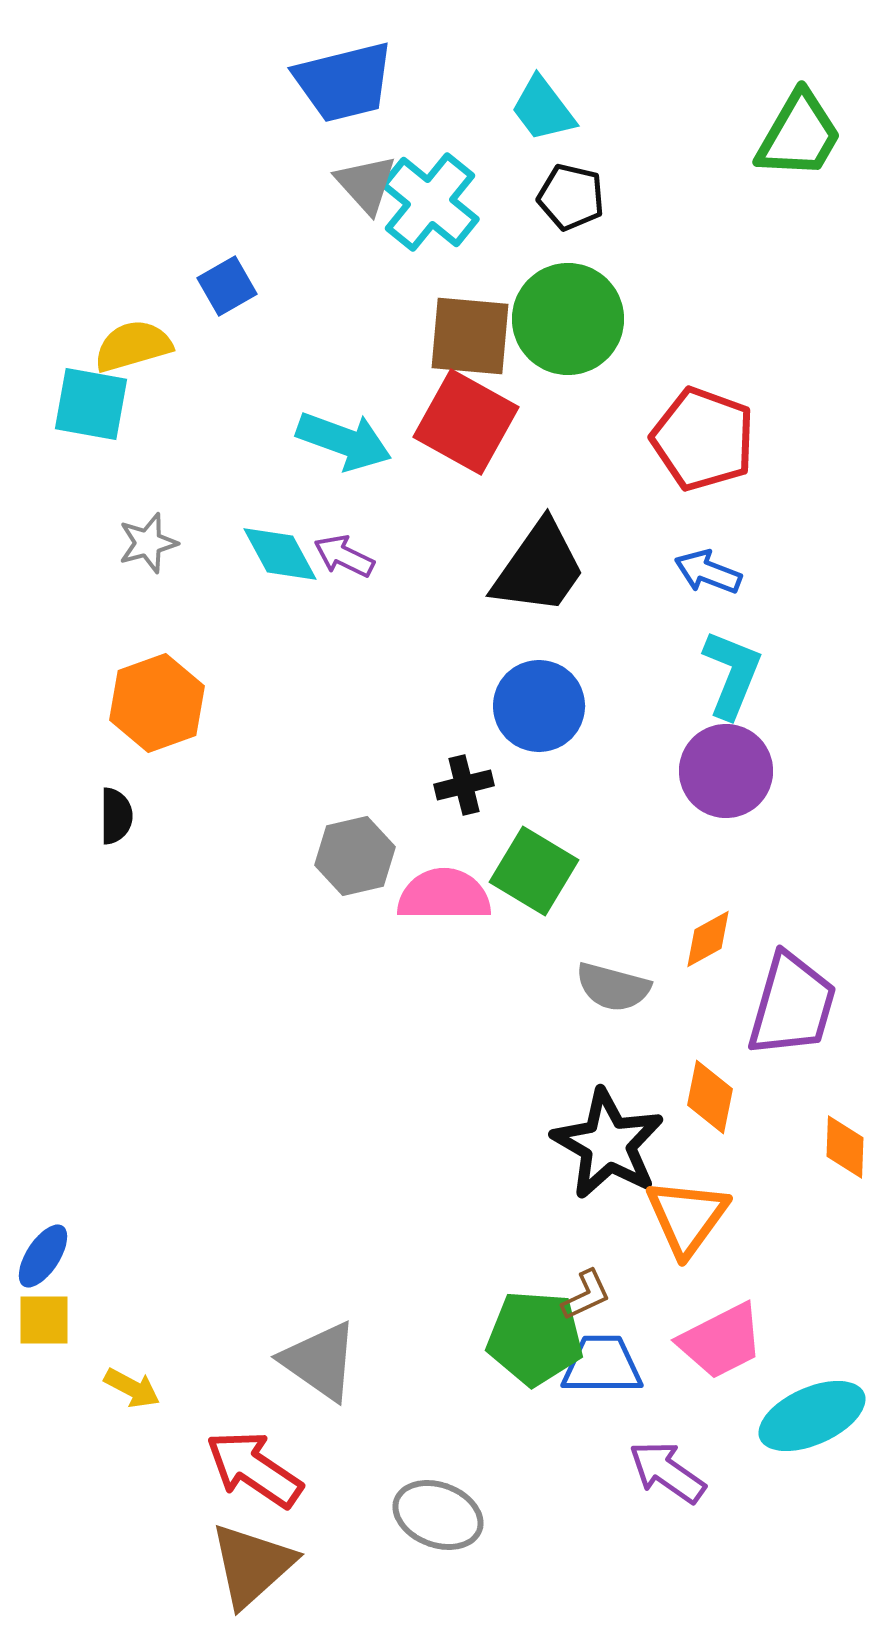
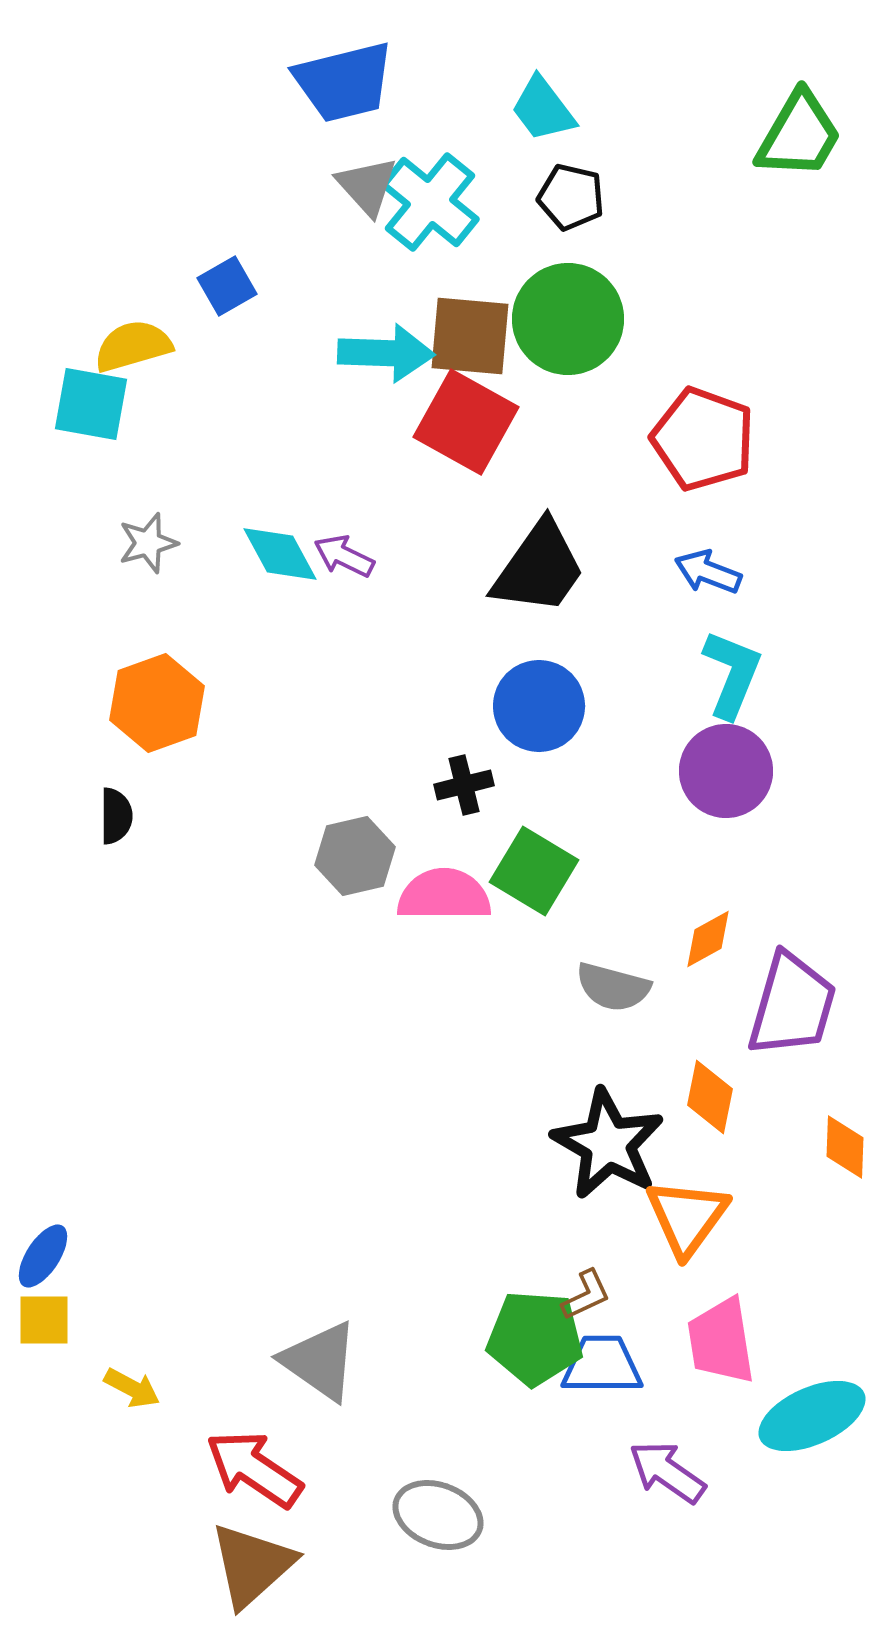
gray triangle at (366, 184): moved 1 px right, 2 px down
cyan arrow at (344, 441): moved 42 px right, 88 px up; rotated 18 degrees counterclockwise
pink trapezoid at (721, 1341): rotated 108 degrees clockwise
